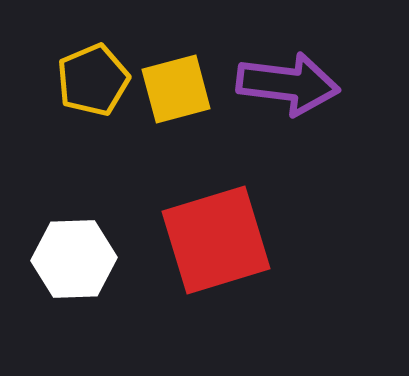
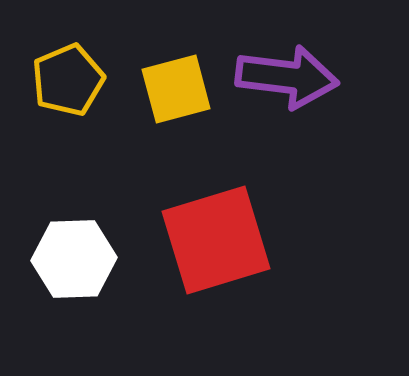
yellow pentagon: moved 25 px left
purple arrow: moved 1 px left, 7 px up
